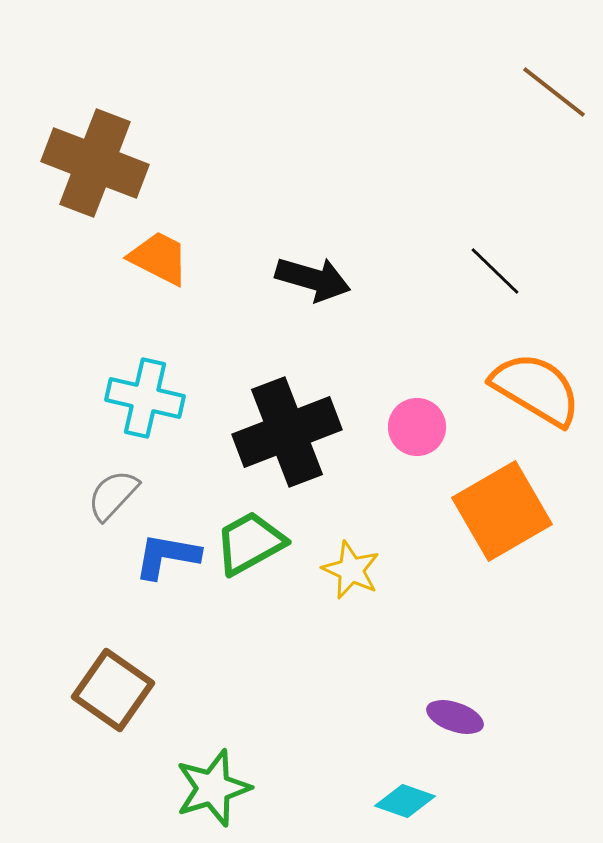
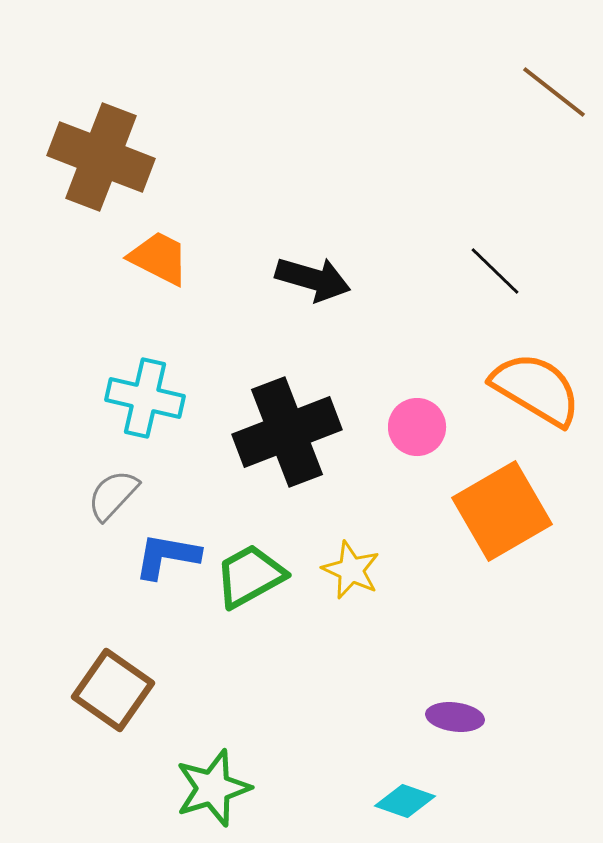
brown cross: moved 6 px right, 6 px up
green trapezoid: moved 33 px down
purple ellipse: rotated 12 degrees counterclockwise
